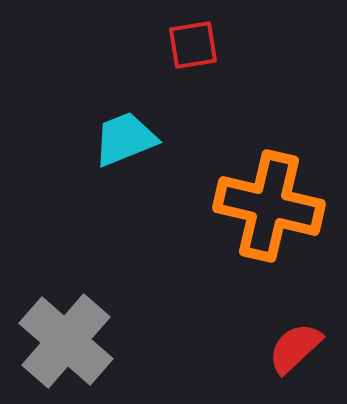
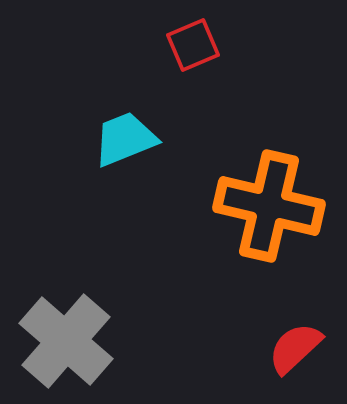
red square: rotated 14 degrees counterclockwise
